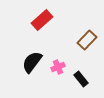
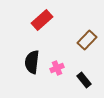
black semicircle: rotated 30 degrees counterclockwise
pink cross: moved 1 px left, 1 px down
black rectangle: moved 3 px right, 1 px down
